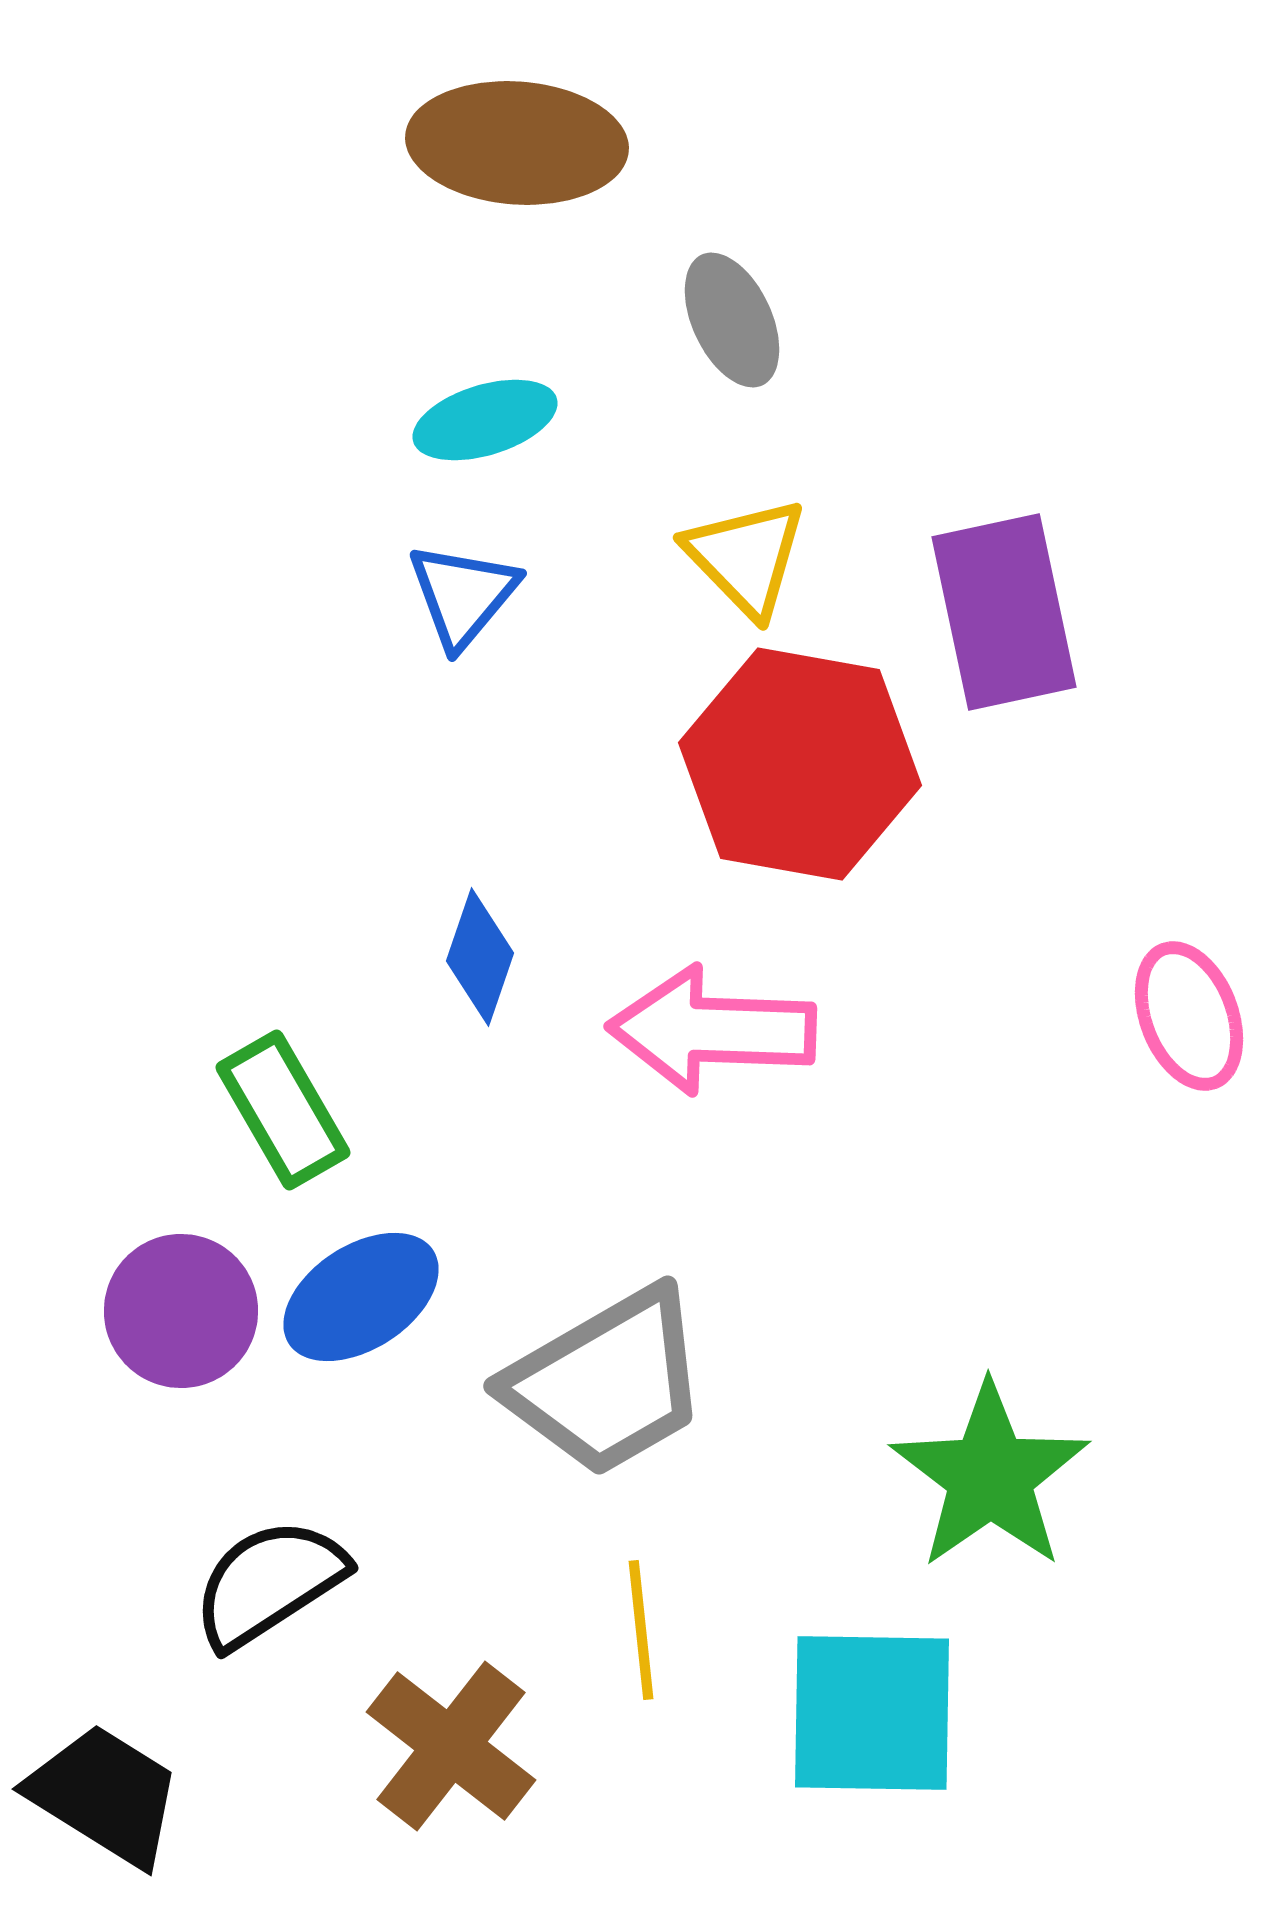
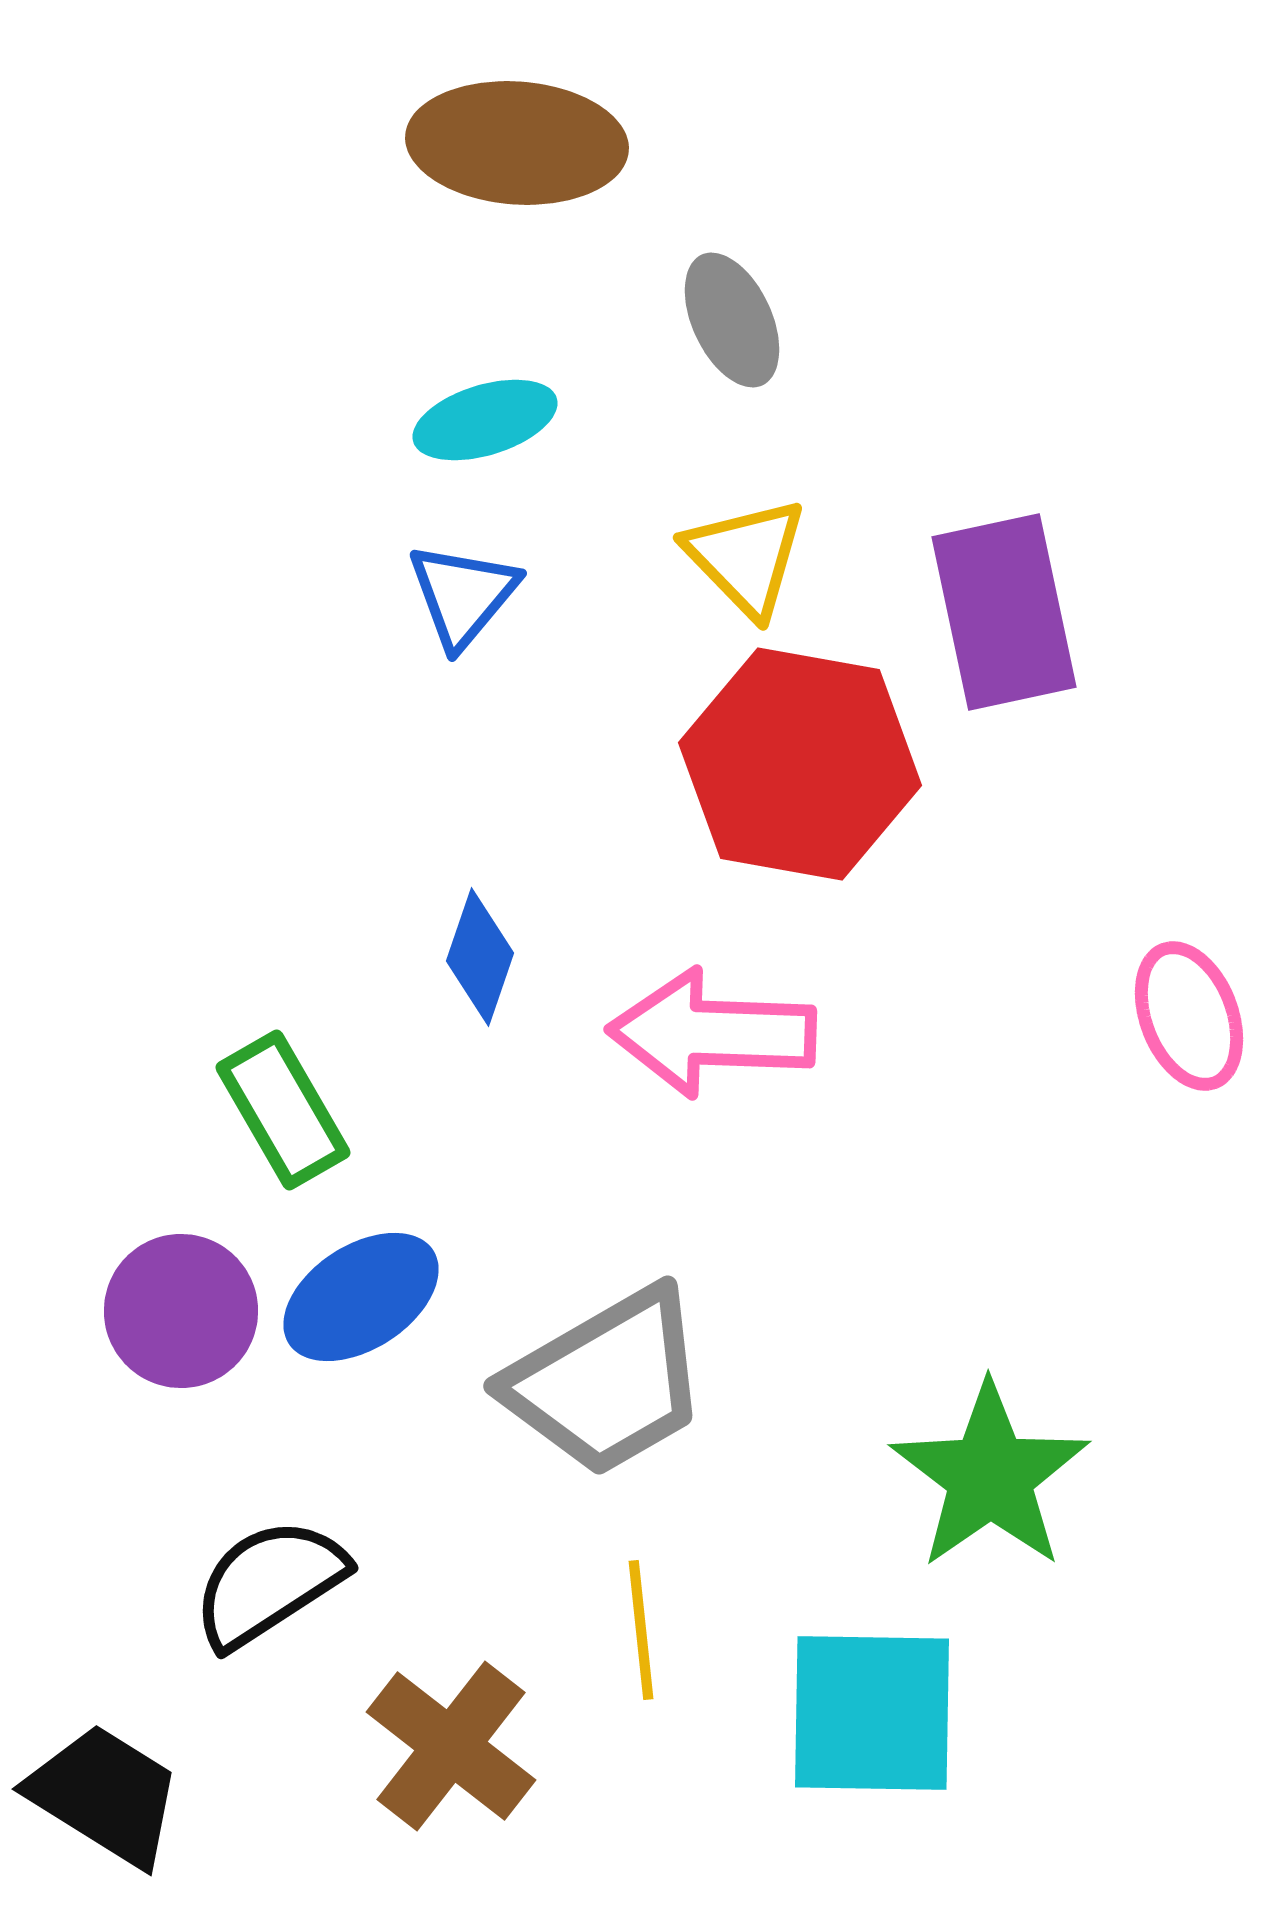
pink arrow: moved 3 px down
